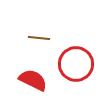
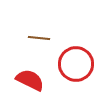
red semicircle: moved 3 px left
